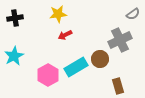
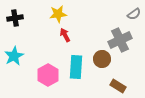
gray semicircle: moved 1 px right
red arrow: rotated 88 degrees clockwise
brown circle: moved 2 px right
cyan rectangle: rotated 55 degrees counterclockwise
brown rectangle: rotated 42 degrees counterclockwise
